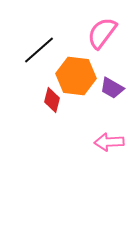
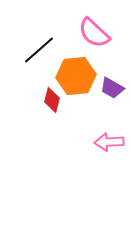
pink semicircle: moved 8 px left; rotated 84 degrees counterclockwise
orange hexagon: rotated 12 degrees counterclockwise
